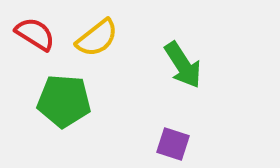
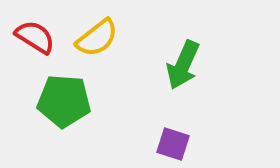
red semicircle: moved 3 px down
green arrow: rotated 57 degrees clockwise
